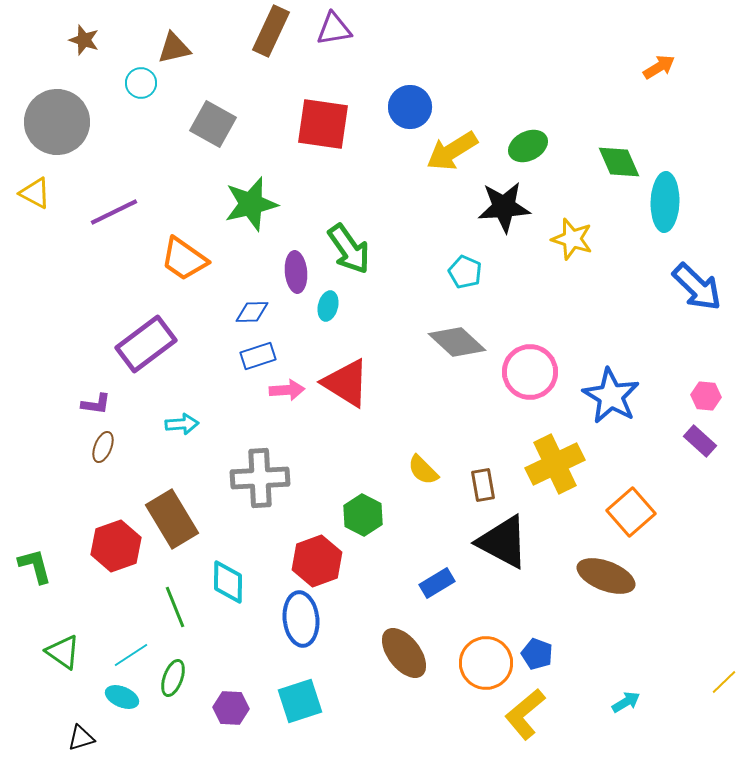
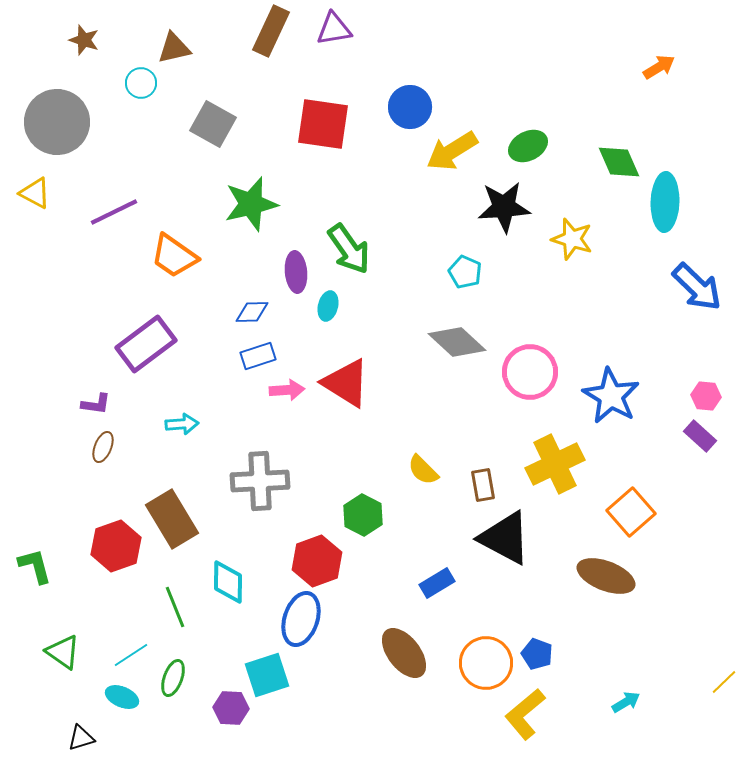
orange trapezoid at (184, 259): moved 10 px left, 3 px up
purple rectangle at (700, 441): moved 5 px up
gray cross at (260, 478): moved 3 px down
black triangle at (503, 542): moved 2 px right, 4 px up
blue ellipse at (301, 619): rotated 24 degrees clockwise
cyan square at (300, 701): moved 33 px left, 26 px up
